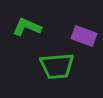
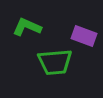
green trapezoid: moved 2 px left, 4 px up
